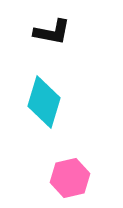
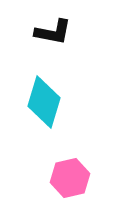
black L-shape: moved 1 px right
